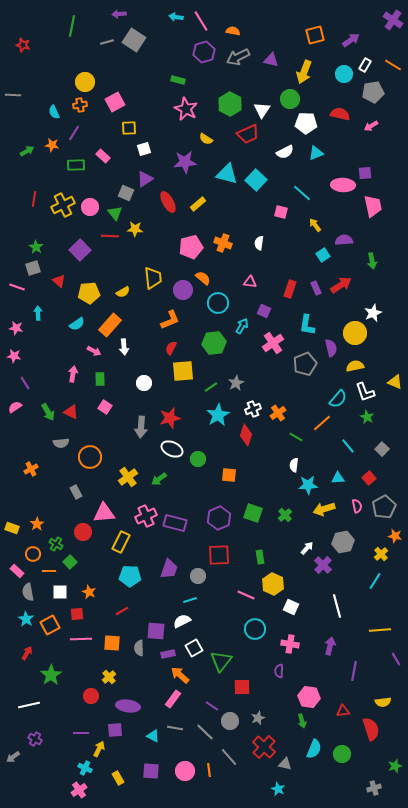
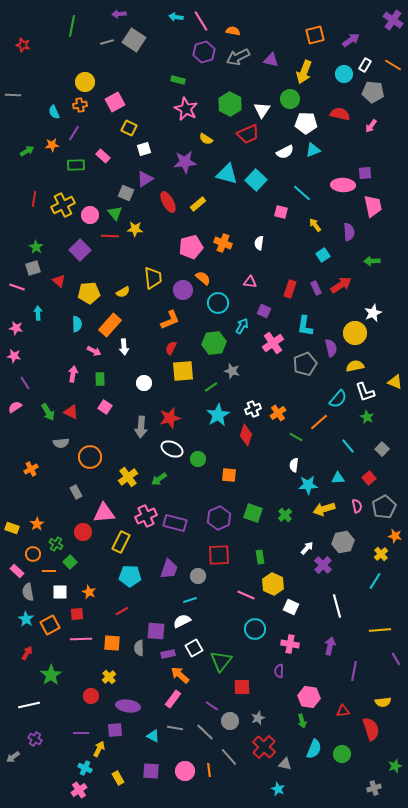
gray pentagon at (373, 92): rotated 15 degrees clockwise
pink arrow at (371, 126): rotated 24 degrees counterclockwise
yellow square at (129, 128): rotated 28 degrees clockwise
orange star at (52, 145): rotated 16 degrees counterclockwise
cyan triangle at (316, 153): moved 3 px left, 3 px up
pink circle at (90, 207): moved 8 px down
purple semicircle at (344, 240): moved 5 px right, 8 px up; rotated 90 degrees clockwise
green arrow at (372, 261): rotated 98 degrees clockwise
cyan semicircle at (77, 324): rotated 56 degrees counterclockwise
cyan L-shape at (307, 325): moved 2 px left, 1 px down
gray star at (236, 383): moved 4 px left, 12 px up; rotated 28 degrees counterclockwise
orange line at (322, 423): moved 3 px left, 1 px up
